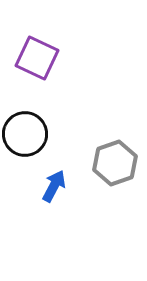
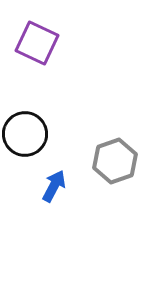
purple square: moved 15 px up
gray hexagon: moved 2 px up
